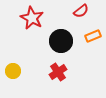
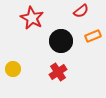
yellow circle: moved 2 px up
